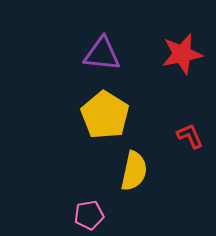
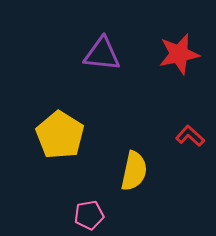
red star: moved 3 px left
yellow pentagon: moved 45 px left, 20 px down
red L-shape: rotated 24 degrees counterclockwise
